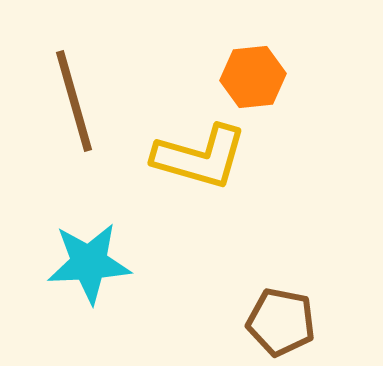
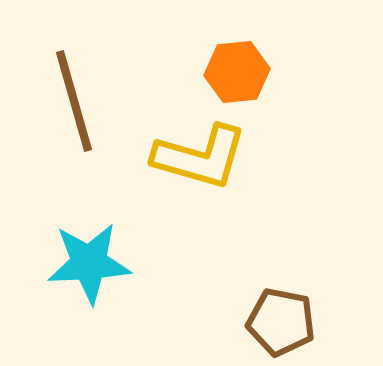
orange hexagon: moved 16 px left, 5 px up
